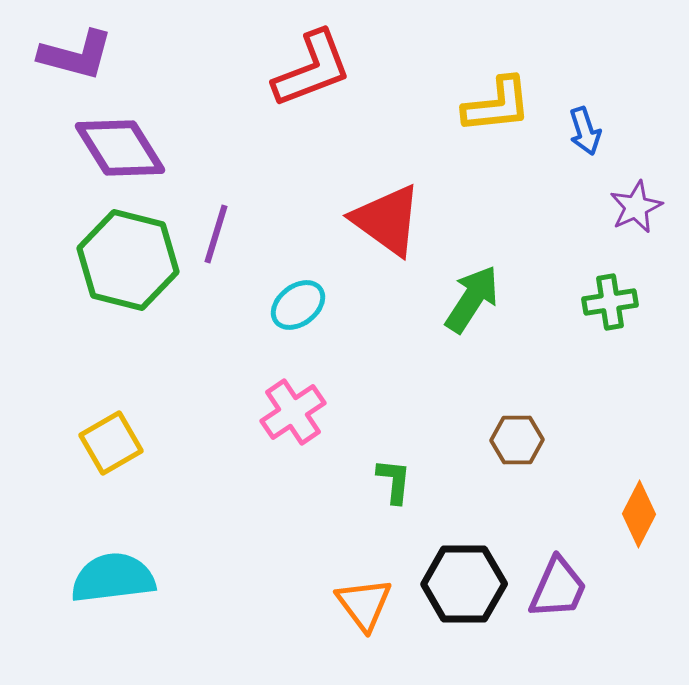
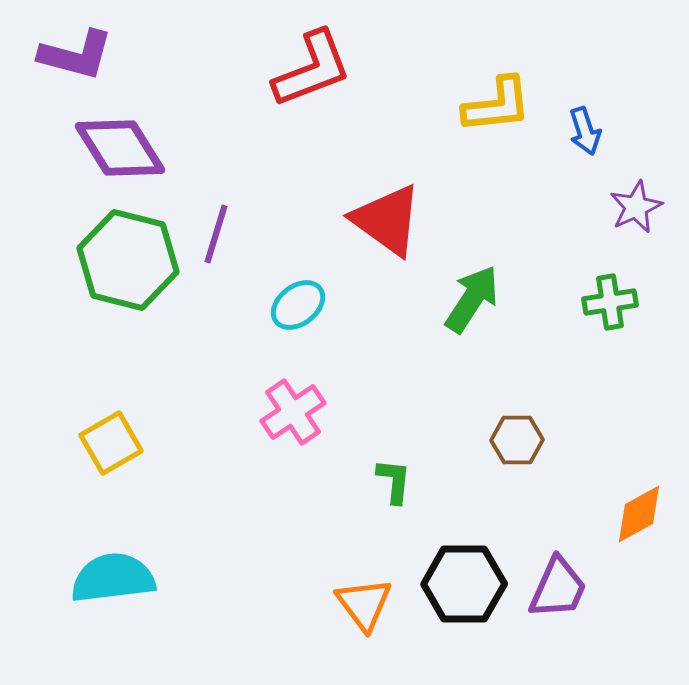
orange diamond: rotated 34 degrees clockwise
